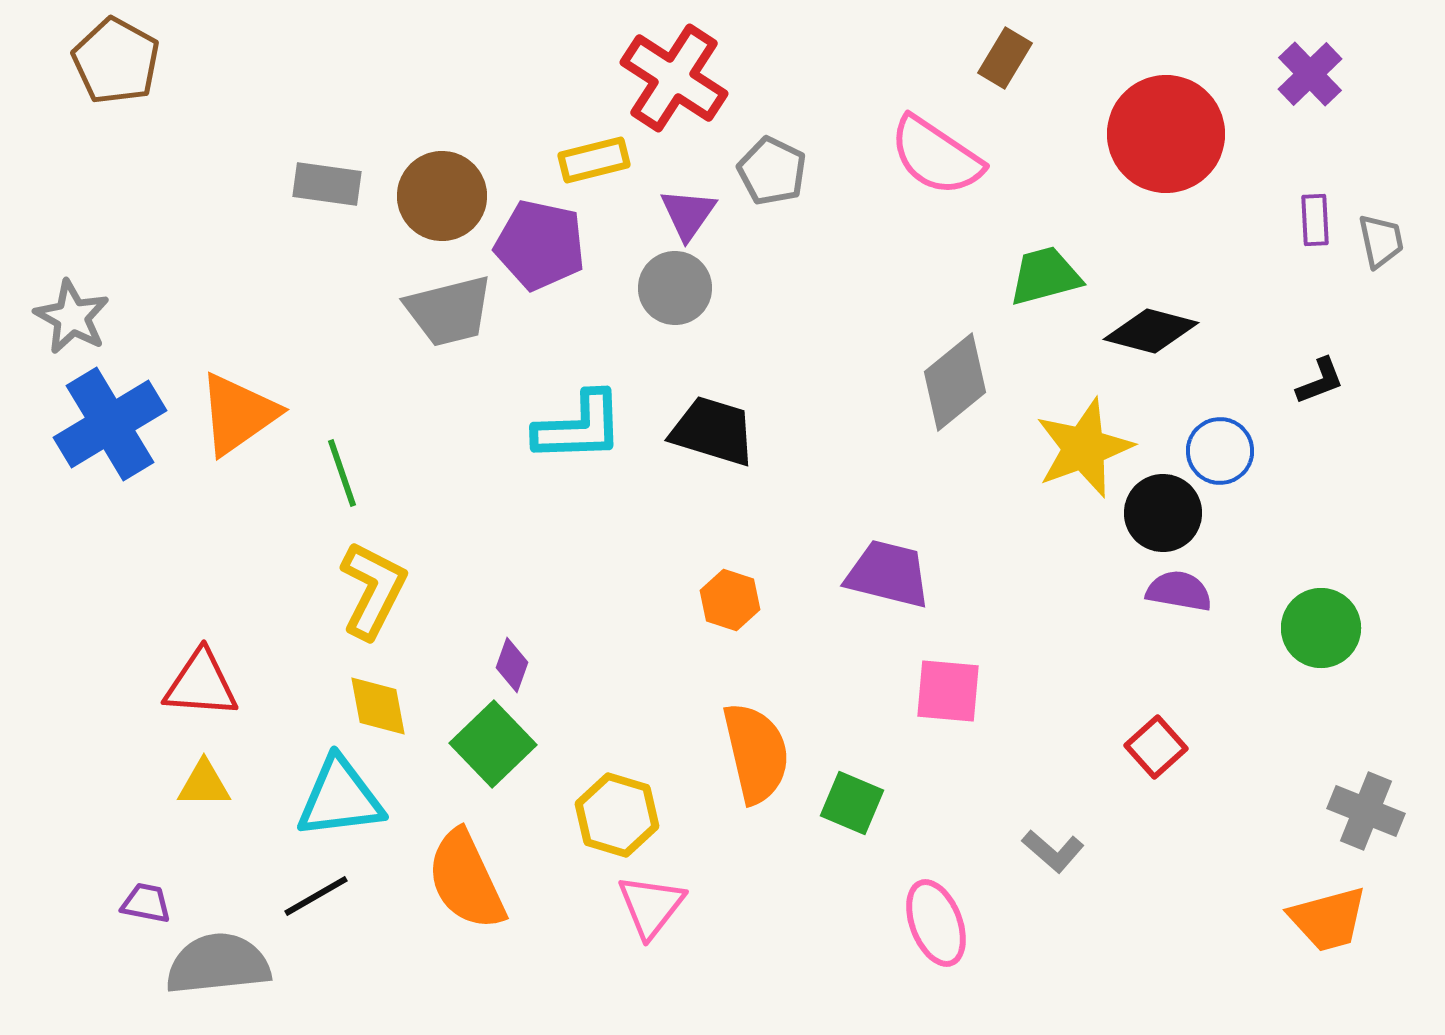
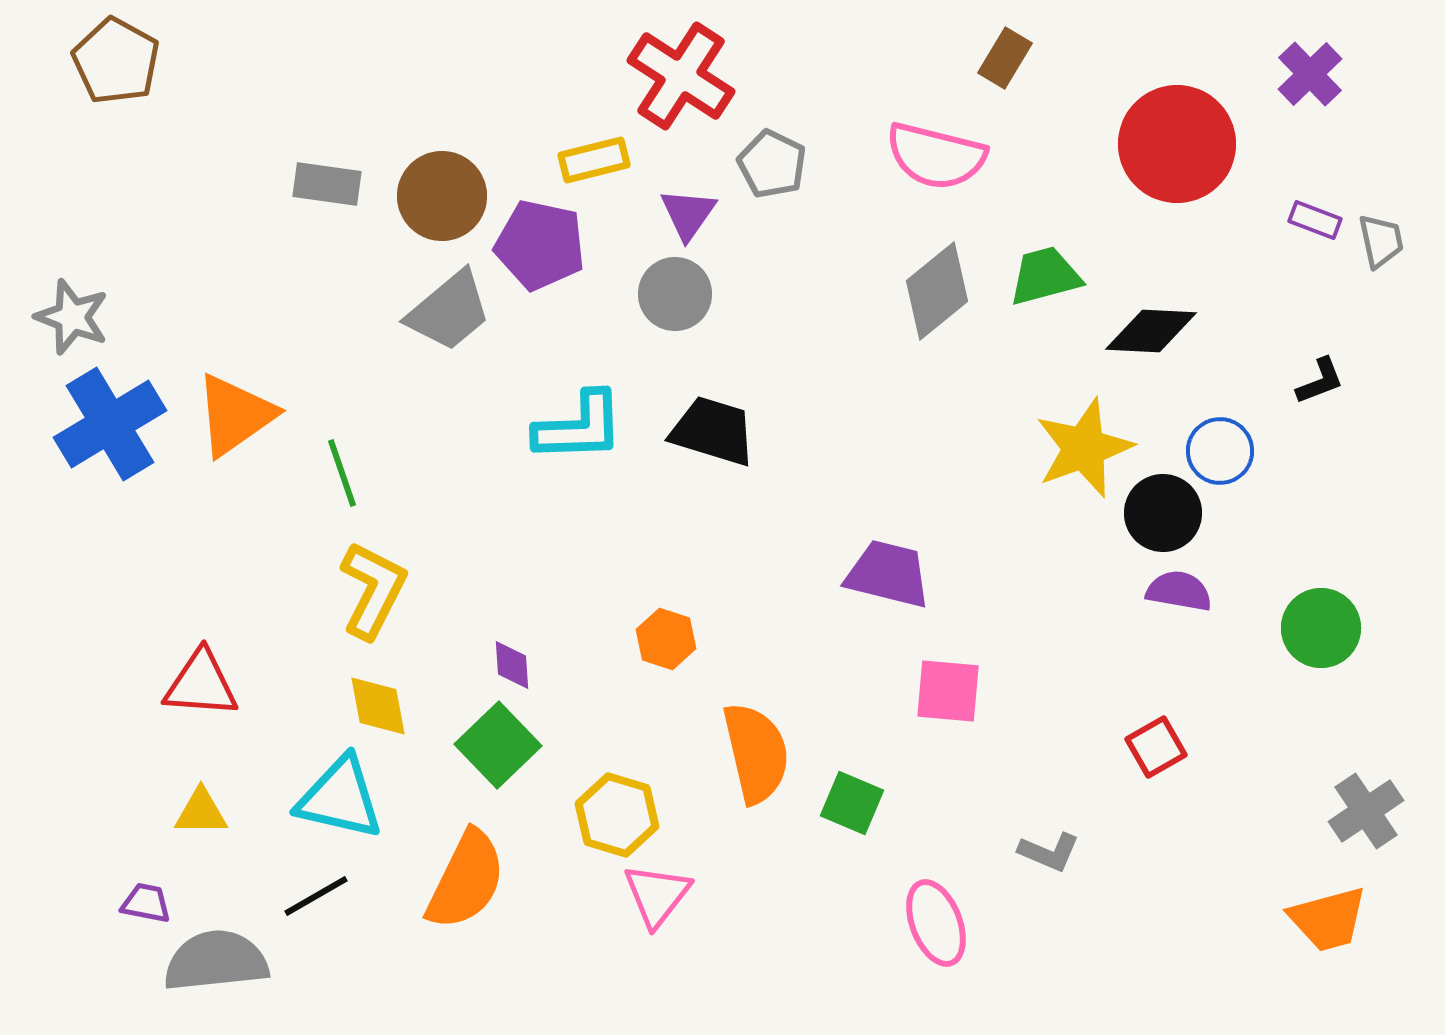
red cross at (674, 78): moved 7 px right, 2 px up
red circle at (1166, 134): moved 11 px right, 10 px down
pink semicircle at (936, 156): rotated 20 degrees counterclockwise
gray pentagon at (772, 171): moved 7 px up
purple rectangle at (1315, 220): rotated 66 degrees counterclockwise
gray circle at (675, 288): moved 6 px down
gray trapezoid at (449, 311): rotated 26 degrees counterclockwise
gray star at (72, 317): rotated 8 degrees counterclockwise
black diamond at (1151, 331): rotated 12 degrees counterclockwise
gray diamond at (955, 382): moved 18 px left, 91 px up
orange triangle at (238, 414): moved 3 px left, 1 px down
orange hexagon at (730, 600): moved 64 px left, 39 px down
purple diamond at (512, 665): rotated 24 degrees counterclockwise
green square at (493, 744): moved 5 px right, 1 px down
red square at (1156, 747): rotated 12 degrees clockwise
yellow triangle at (204, 784): moved 3 px left, 28 px down
cyan triangle at (340, 798): rotated 20 degrees clockwise
gray cross at (1366, 811): rotated 34 degrees clockwise
gray L-shape at (1053, 851): moved 4 px left, 1 px down; rotated 18 degrees counterclockwise
orange semicircle at (466, 880): rotated 129 degrees counterclockwise
pink triangle at (651, 906): moved 6 px right, 11 px up
gray semicircle at (218, 964): moved 2 px left, 3 px up
